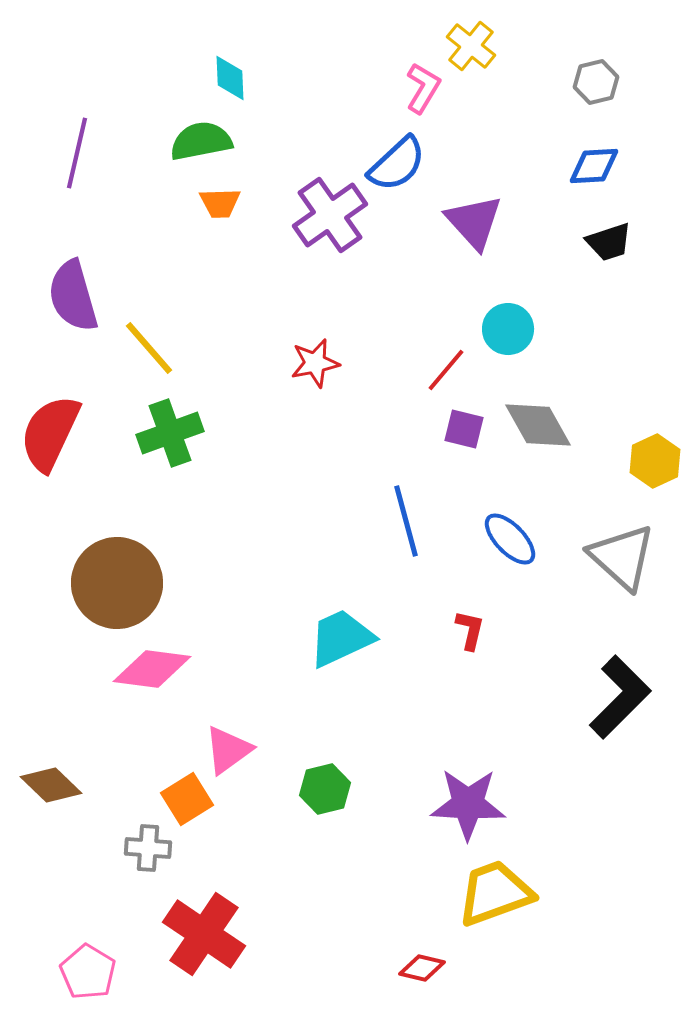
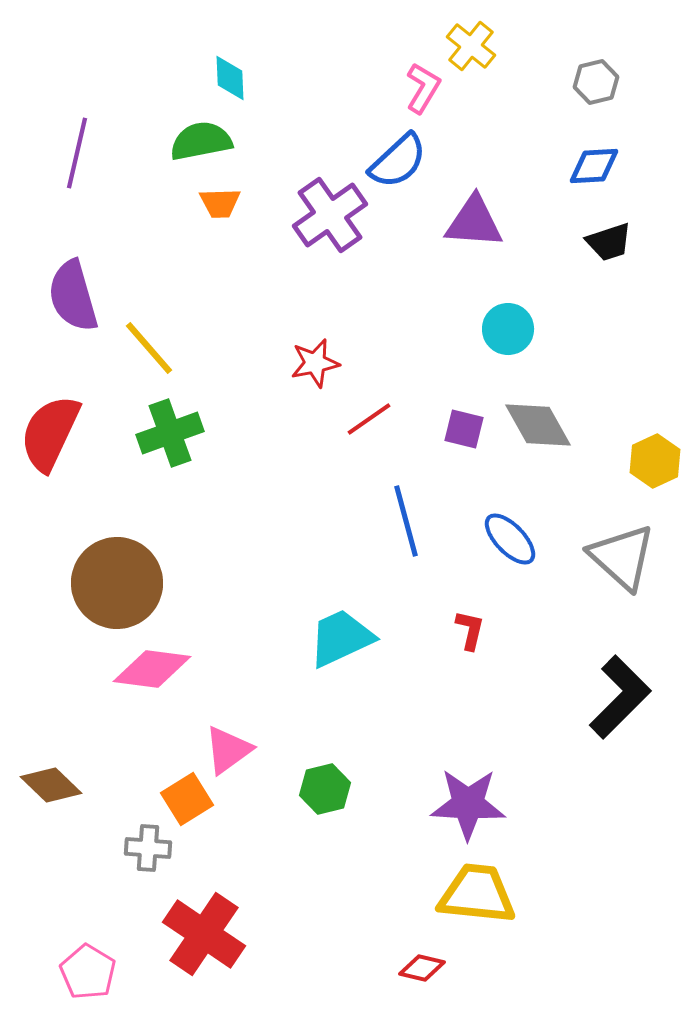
blue semicircle: moved 1 px right, 3 px up
purple triangle: rotated 44 degrees counterclockwise
red line: moved 77 px left, 49 px down; rotated 15 degrees clockwise
yellow trapezoid: moved 18 px left, 1 px down; rotated 26 degrees clockwise
